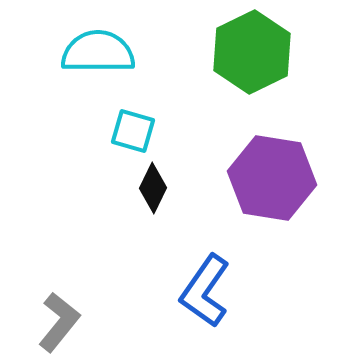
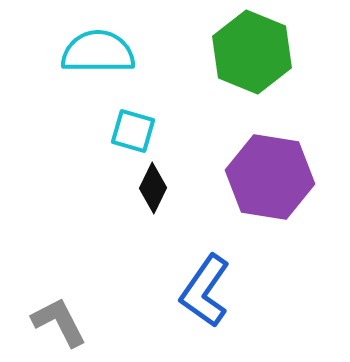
green hexagon: rotated 12 degrees counterclockwise
purple hexagon: moved 2 px left, 1 px up
gray L-shape: rotated 66 degrees counterclockwise
